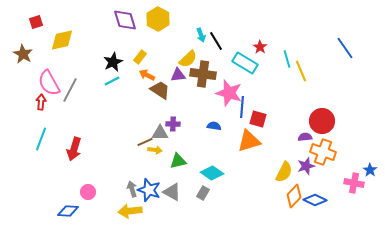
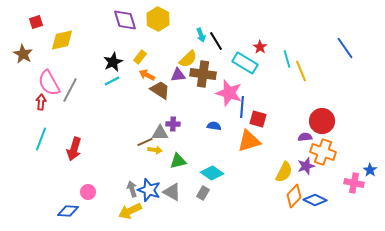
yellow arrow at (130, 211): rotated 20 degrees counterclockwise
